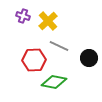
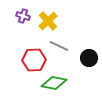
green diamond: moved 1 px down
